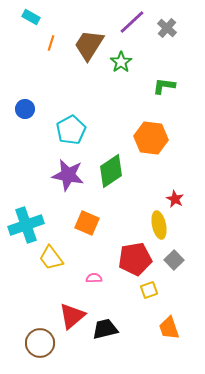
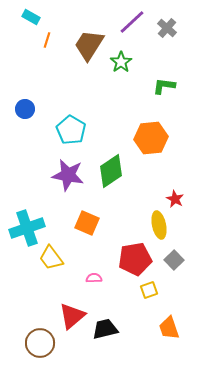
orange line: moved 4 px left, 3 px up
cyan pentagon: rotated 12 degrees counterclockwise
orange hexagon: rotated 12 degrees counterclockwise
cyan cross: moved 1 px right, 3 px down
